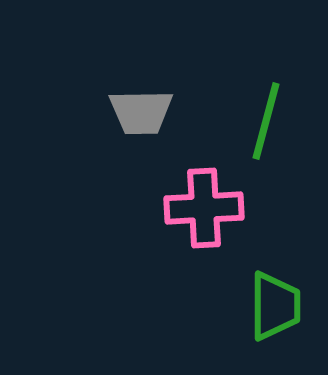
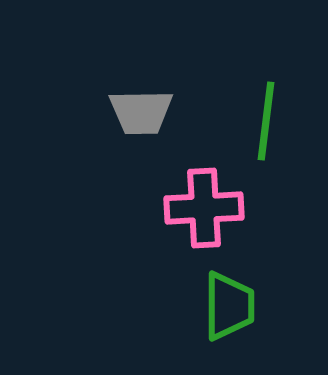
green line: rotated 8 degrees counterclockwise
green trapezoid: moved 46 px left
